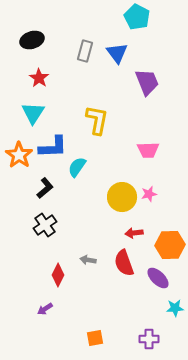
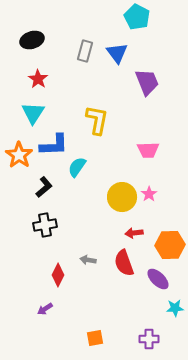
red star: moved 1 px left, 1 px down
blue L-shape: moved 1 px right, 2 px up
black L-shape: moved 1 px left, 1 px up
pink star: rotated 21 degrees counterclockwise
black cross: rotated 25 degrees clockwise
purple ellipse: moved 1 px down
